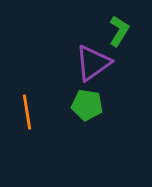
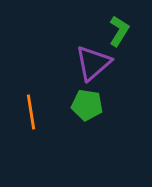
purple triangle: rotated 6 degrees counterclockwise
orange line: moved 4 px right
